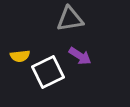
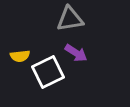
purple arrow: moved 4 px left, 3 px up
